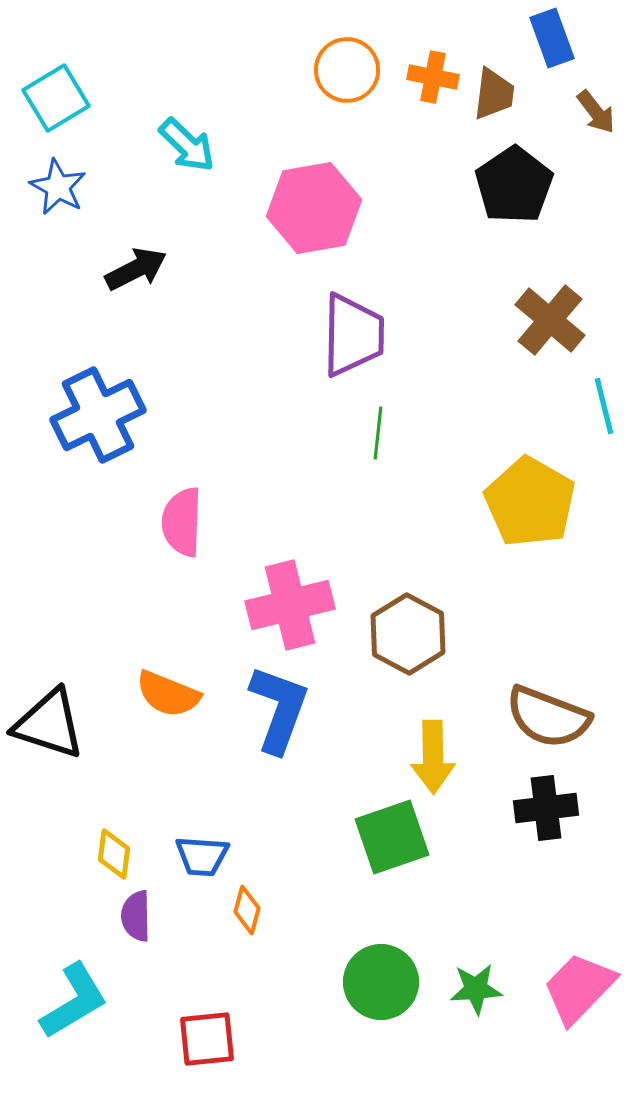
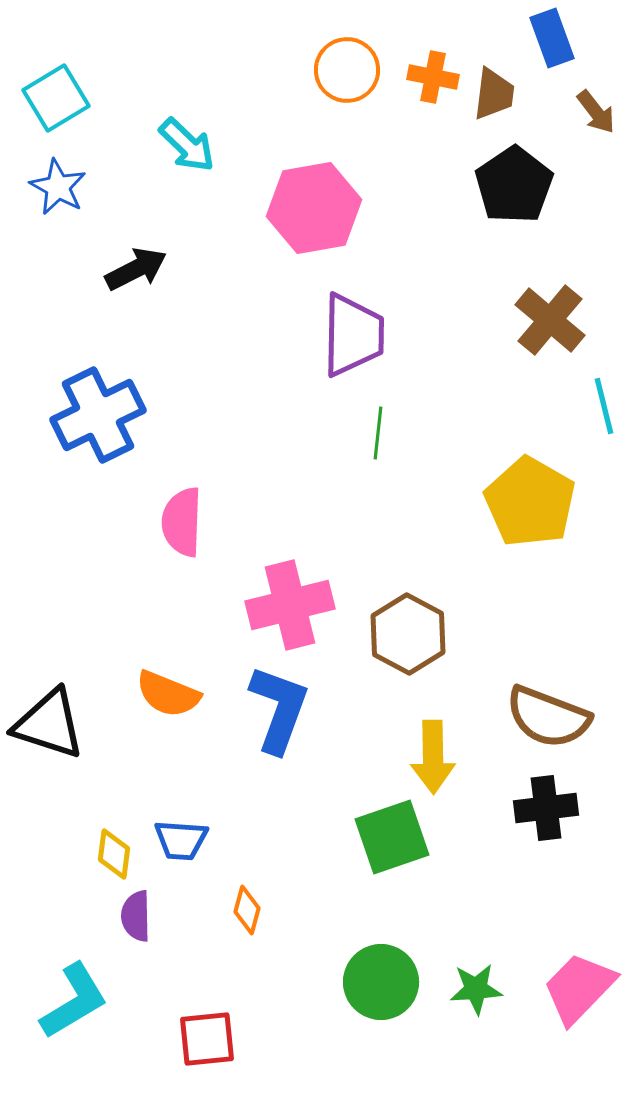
blue trapezoid: moved 21 px left, 16 px up
